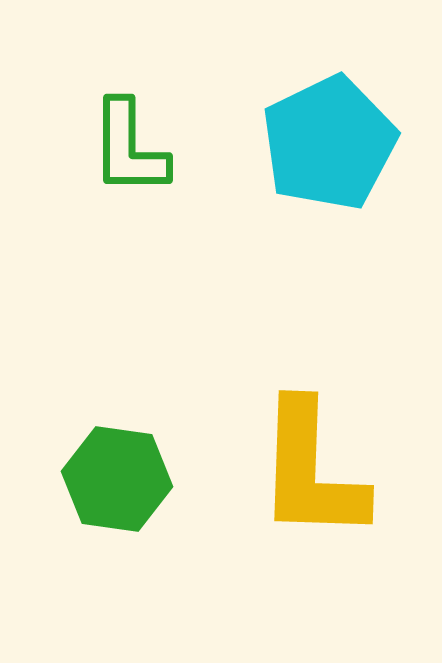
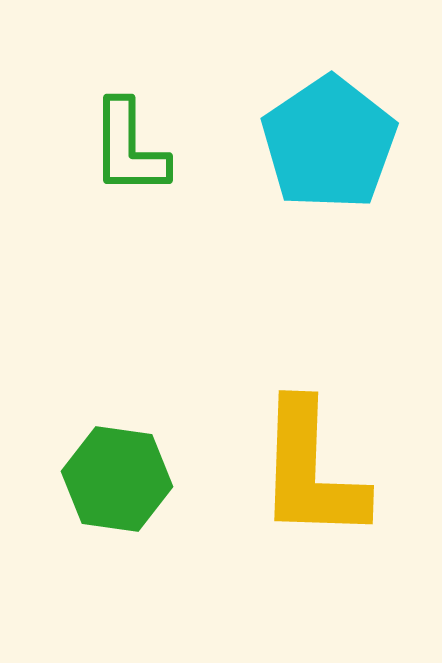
cyan pentagon: rotated 8 degrees counterclockwise
